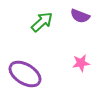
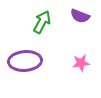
green arrow: rotated 20 degrees counterclockwise
purple ellipse: moved 13 px up; rotated 36 degrees counterclockwise
